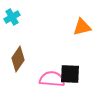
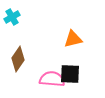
orange triangle: moved 9 px left, 12 px down
